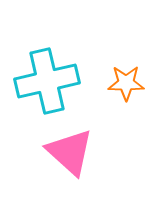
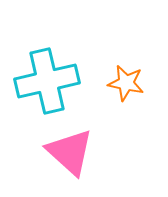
orange star: rotated 12 degrees clockwise
